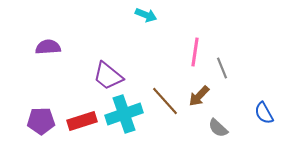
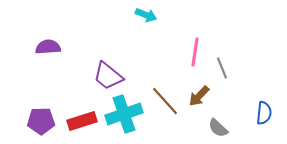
blue semicircle: rotated 145 degrees counterclockwise
